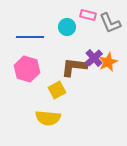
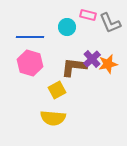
purple cross: moved 2 px left, 1 px down
orange star: moved 2 px down; rotated 12 degrees clockwise
pink hexagon: moved 3 px right, 6 px up
yellow semicircle: moved 5 px right
